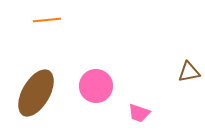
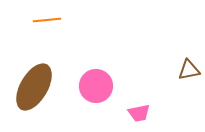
brown triangle: moved 2 px up
brown ellipse: moved 2 px left, 6 px up
pink trapezoid: rotated 30 degrees counterclockwise
